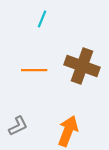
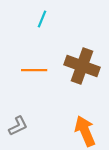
orange arrow: moved 17 px right; rotated 44 degrees counterclockwise
